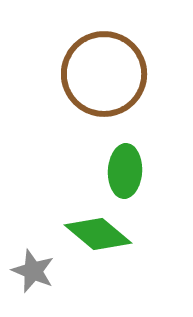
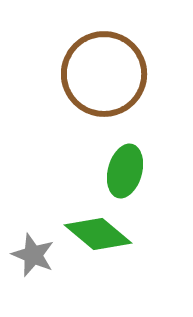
green ellipse: rotated 12 degrees clockwise
gray star: moved 16 px up
